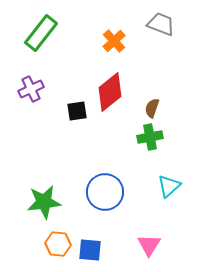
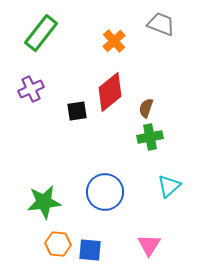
brown semicircle: moved 6 px left
